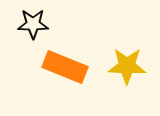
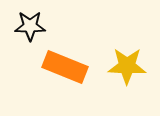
black star: moved 3 px left, 2 px down
